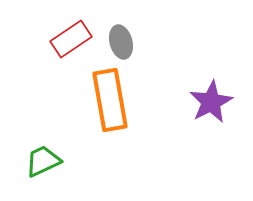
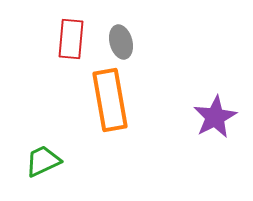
red rectangle: rotated 51 degrees counterclockwise
purple star: moved 4 px right, 15 px down
